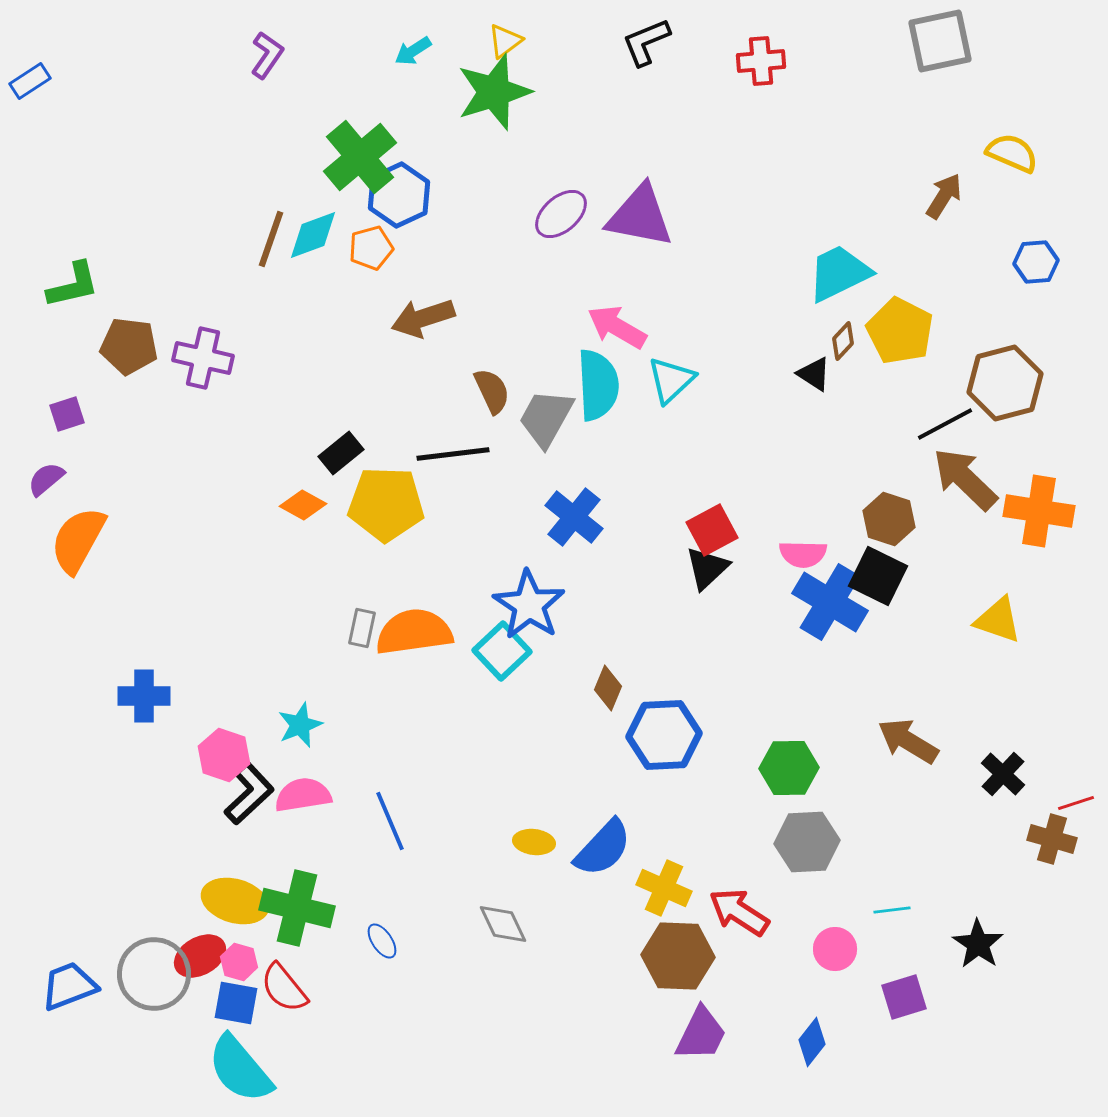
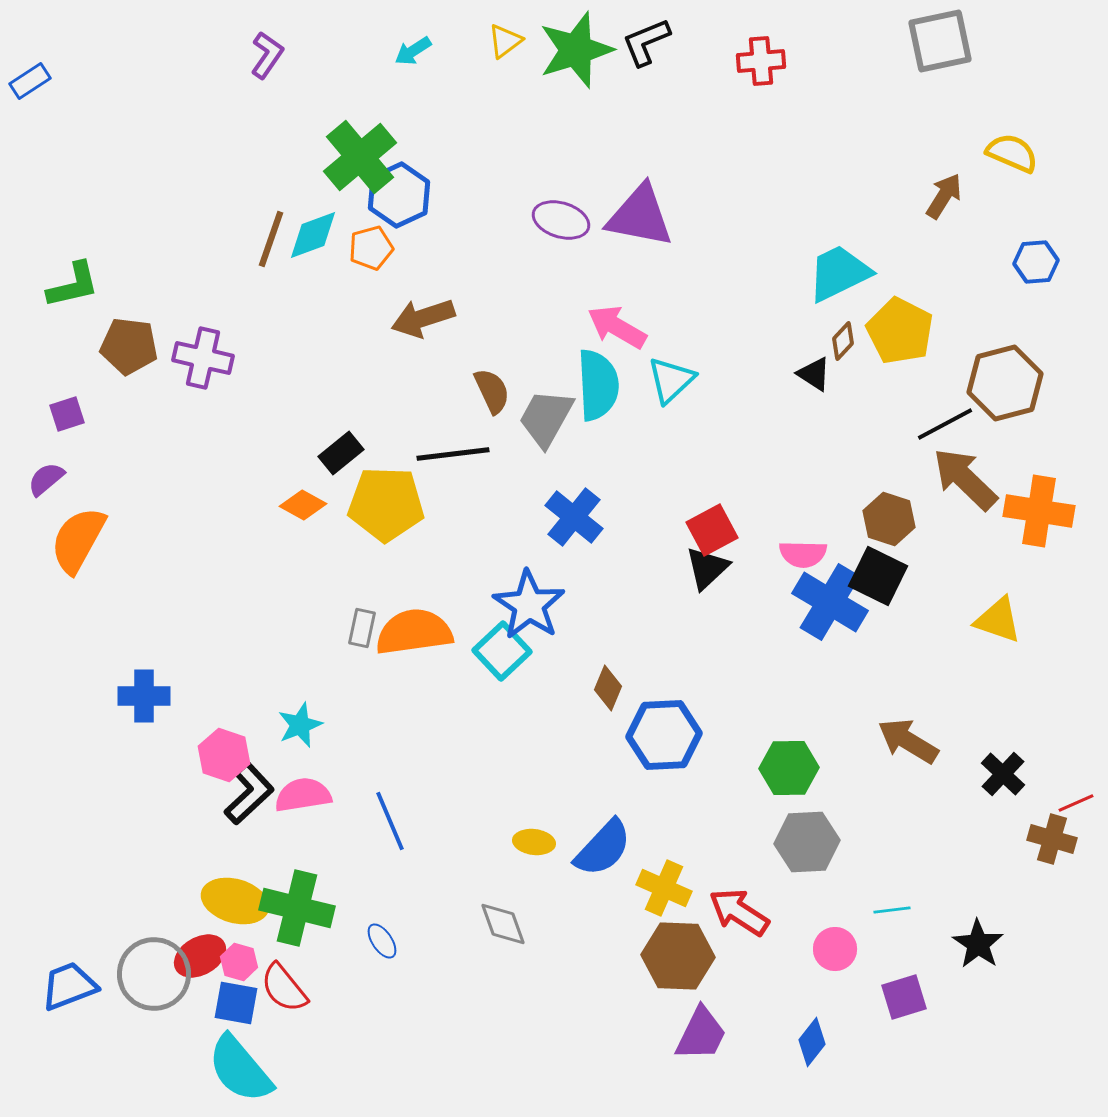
green star at (494, 92): moved 82 px right, 42 px up
purple ellipse at (561, 214): moved 6 px down; rotated 58 degrees clockwise
red line at (1076, 803): rotated 6 degrees counterclockwise
gray diamond at (503, 924): rotated 6 degrees clockwise
